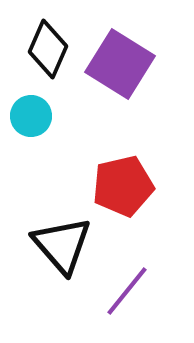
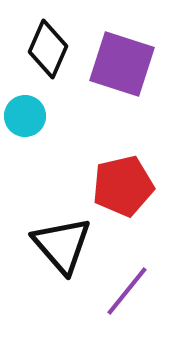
purple square: moved 2 px right; rotated 14 degrees counterclockwise
cyan circle: moved 6 px left
